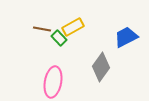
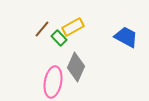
brown line: rotated 60 degrees counterclockwise
blue trapezoid: rotated 55 degrees clockwise
gray diamond: moved 25 px left; rotated 12 degrees counterclockwise
